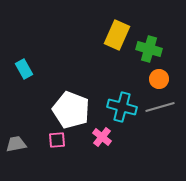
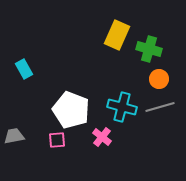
gray trapezoid: moved 2 px left, 8 px up
